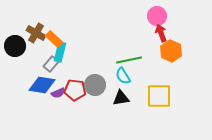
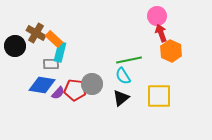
gray rectangle: rotated 49 degrees clockwise
gray circle: moved 3 px left, 1 px up
purple semicircle: rotated 24 degrees counterclockwise
black triangle: rotated 30 degrees counterclockwise
